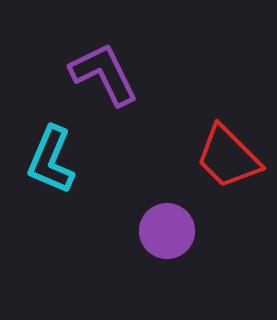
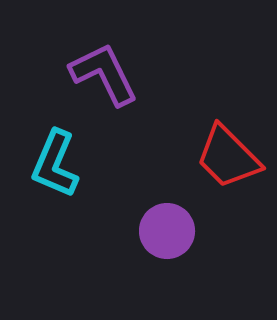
cyan L-shape: moved 4 px right, 4 px down
